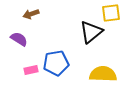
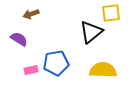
yellow semicircle: moved 4 px up
